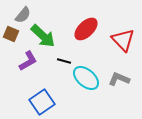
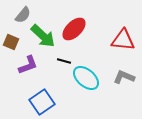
red ellipse: moved 12 px left
brown square: moved 8 px down
red triangle: rotated 40 degrees counterclockwise
purple L-shape: moved 4 px down; rotated 10 degrees clockwise
gray L-shape: moved 5 px right, 2 px up
